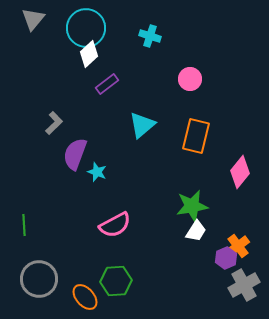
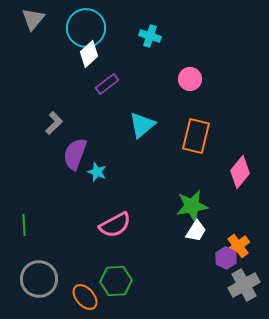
purple hexagon: rotated 10 degrees counterclockwise
